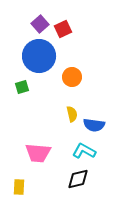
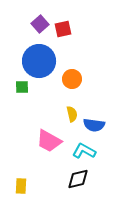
red square: rotated 12 degrees clockwise
blue circle: moved 5 px down
orange circle: moved 2 px down
green square: rotated 16 degrees clockwise
pink trapezoid: moved 11 px right, 12 px up; rotated 24 degrees clockwise
yellow rectangle: moved 2 px right, 1 px up
